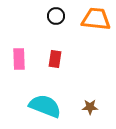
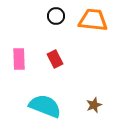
orange trapezoid: moved 3 px left, 1 px down
red rectangle: rotated 36 degrees counterclockwise
brown star: moved 4 px right, 2 px up; rotated 21 degrees counterclockwise
